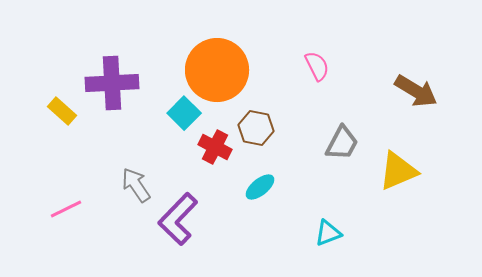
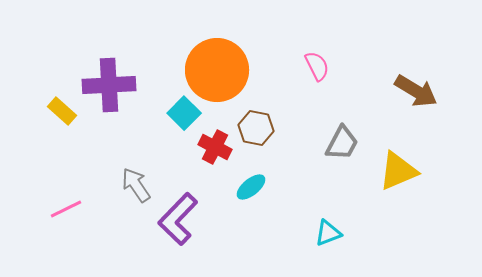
purple cross: moved 3 px left, 2 px down
cyan ellipse: moved 9 px left
